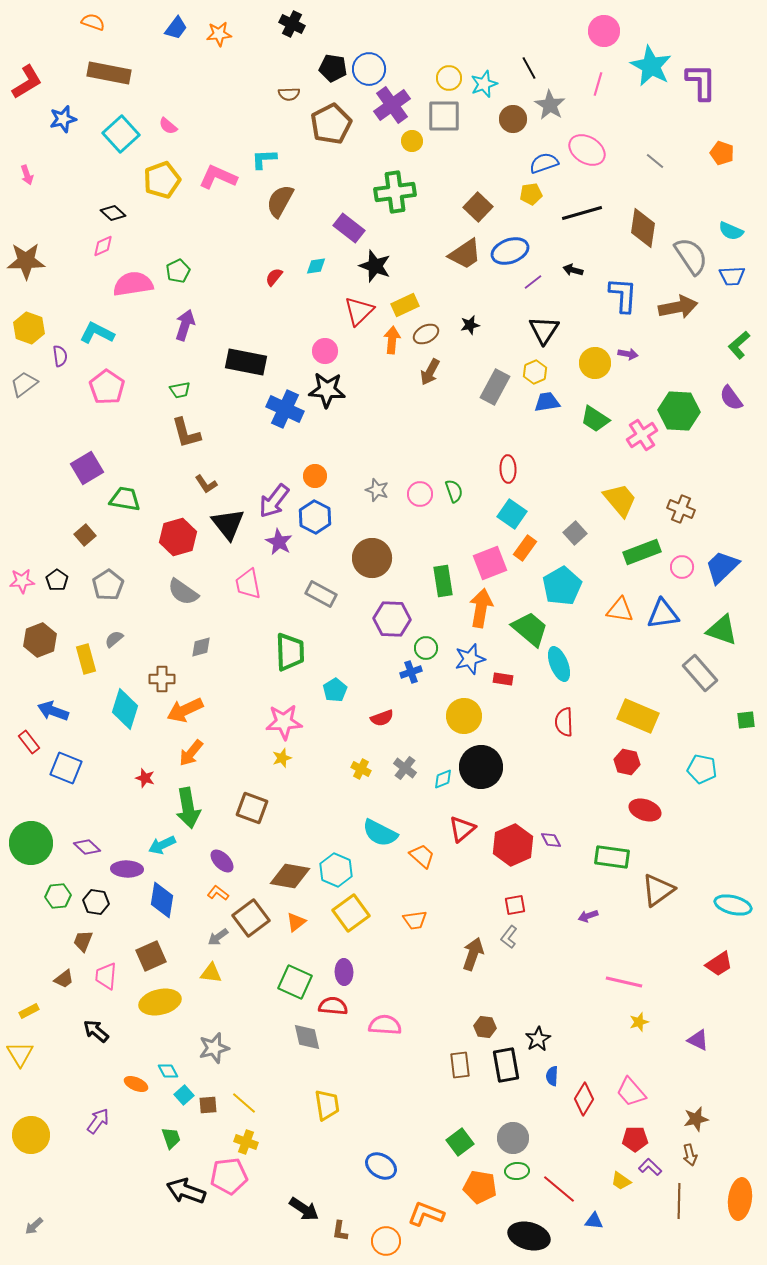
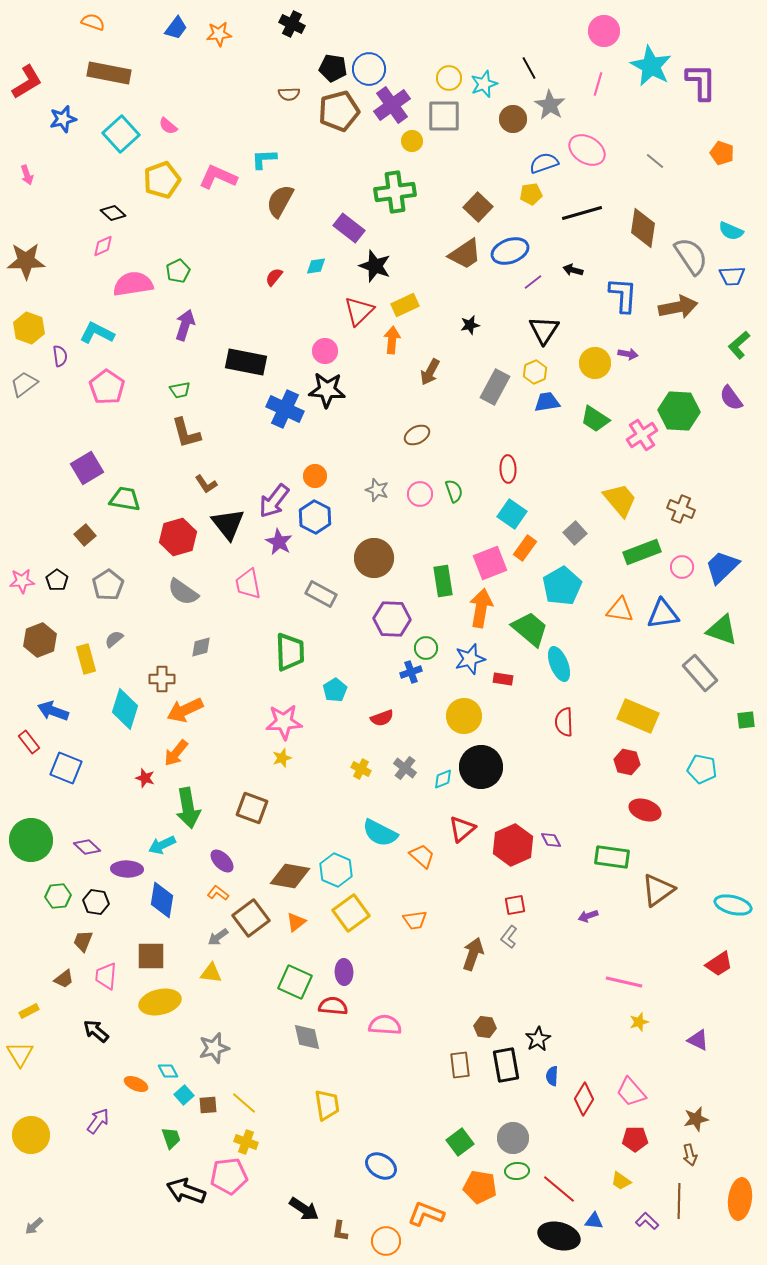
brown pentagon at (331, 124): moved 8 px right, 13 px up; rotated 12 degrees clockwise
brown ellipse at (426, 334): moved 9 px left, 101 px down
brown circle at (372, 558): moved 2 px right
orange arrow at (191, 753): moved 15 px left
green circle at (31, 843): moved 3 px up
brown square at (151, 956): rotated 24 degrees clockwise
purple L-shape at (650, 1167): moved 3 px left, 54 px down
black ellipse at (529, 1236): moved 30 px right
